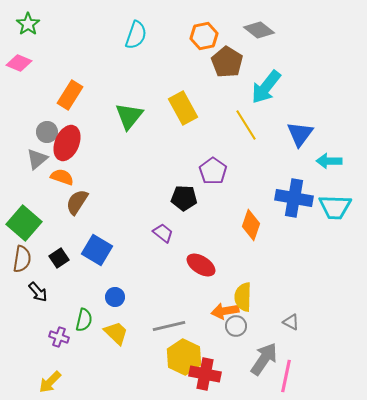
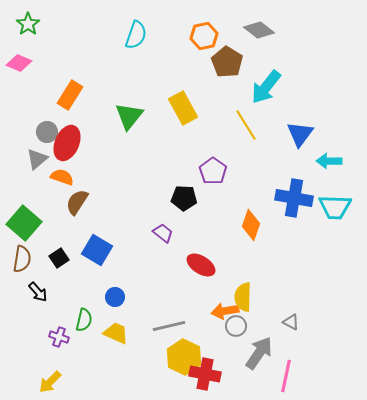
yellow trapezoid at (116, 333): rotated 20 degrees counterclockwise
gray arrow at (264, 359): moved 5 px left, 6 px up
